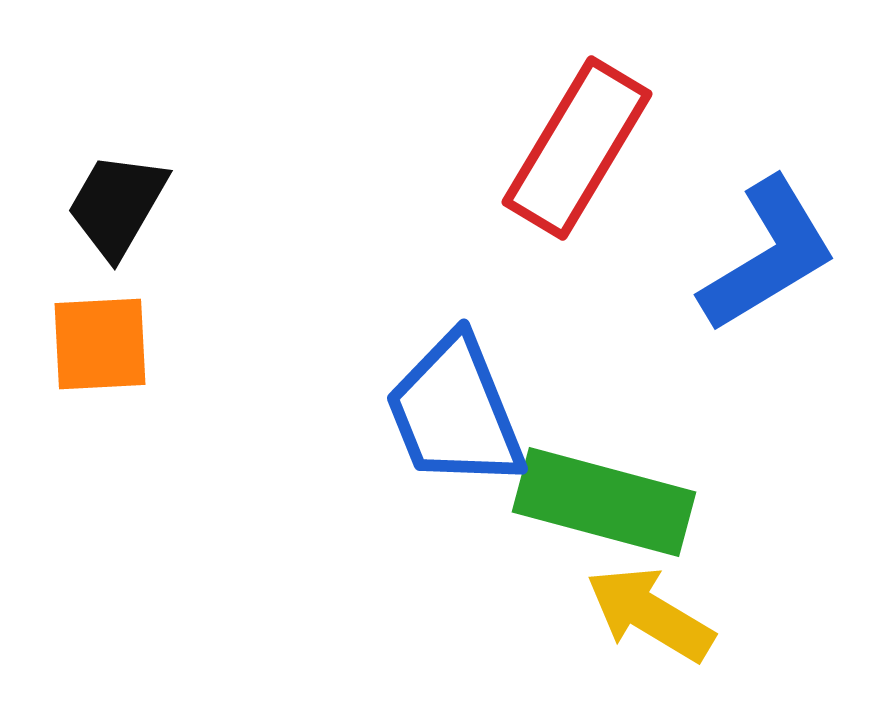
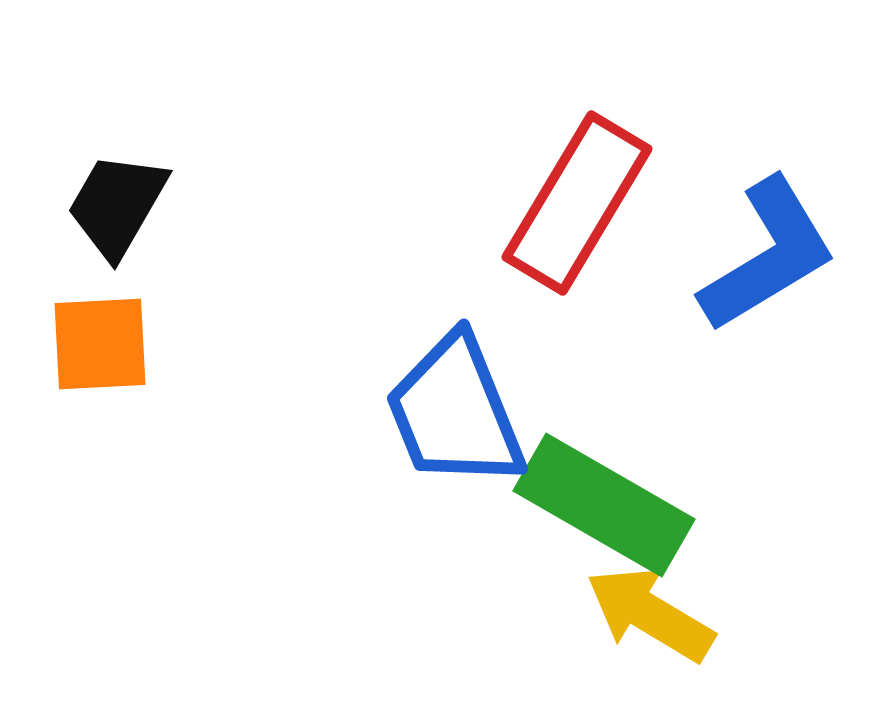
red rectangle: moved 55 px down
green rectangle: moved 3 px down; rotated 15 degrees clockwise
